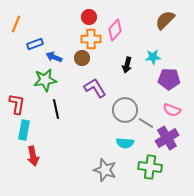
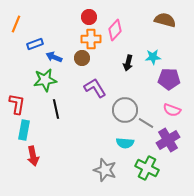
brown semicircle: rotated 60 degrees clockwise
black arrow: moved 1 px right, 2 px up
purple cross: moved 1 px right, 2 px down
green cross: moved 3 px left, 1 px down; rotated 20 degrees clockwise
